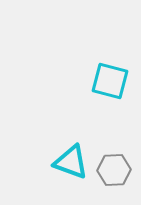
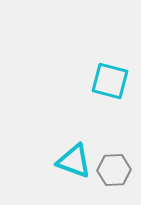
cyan triangle: moved 3 px right, 1 px up
